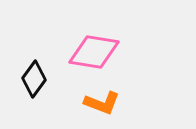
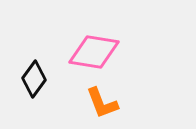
orange L-shape: rotated 48 degrees clockwise
